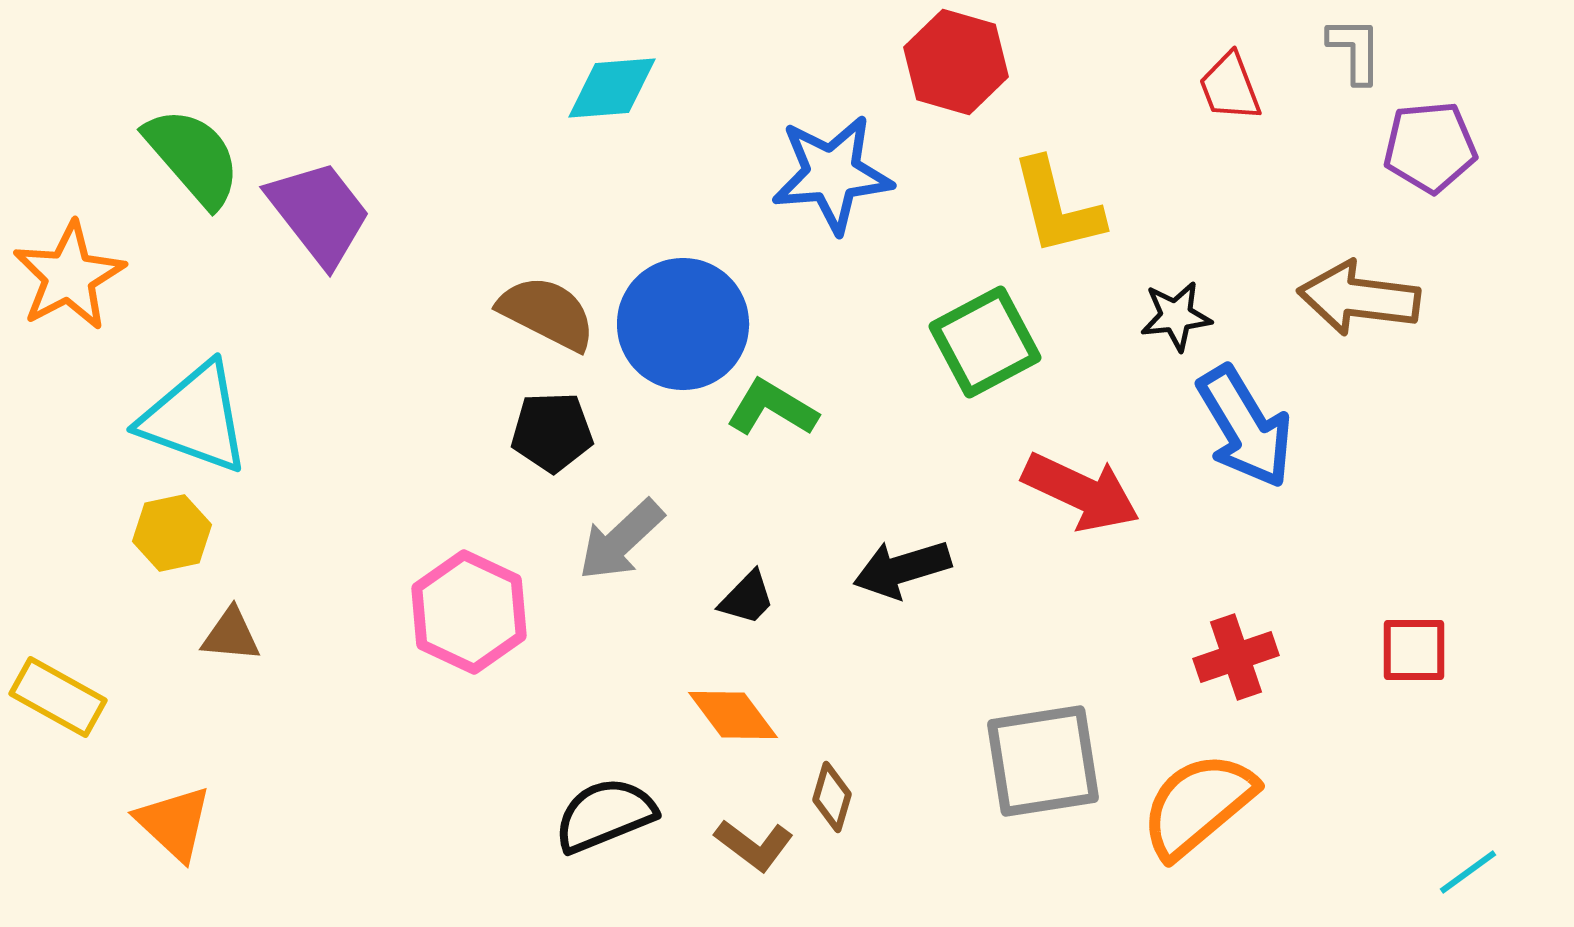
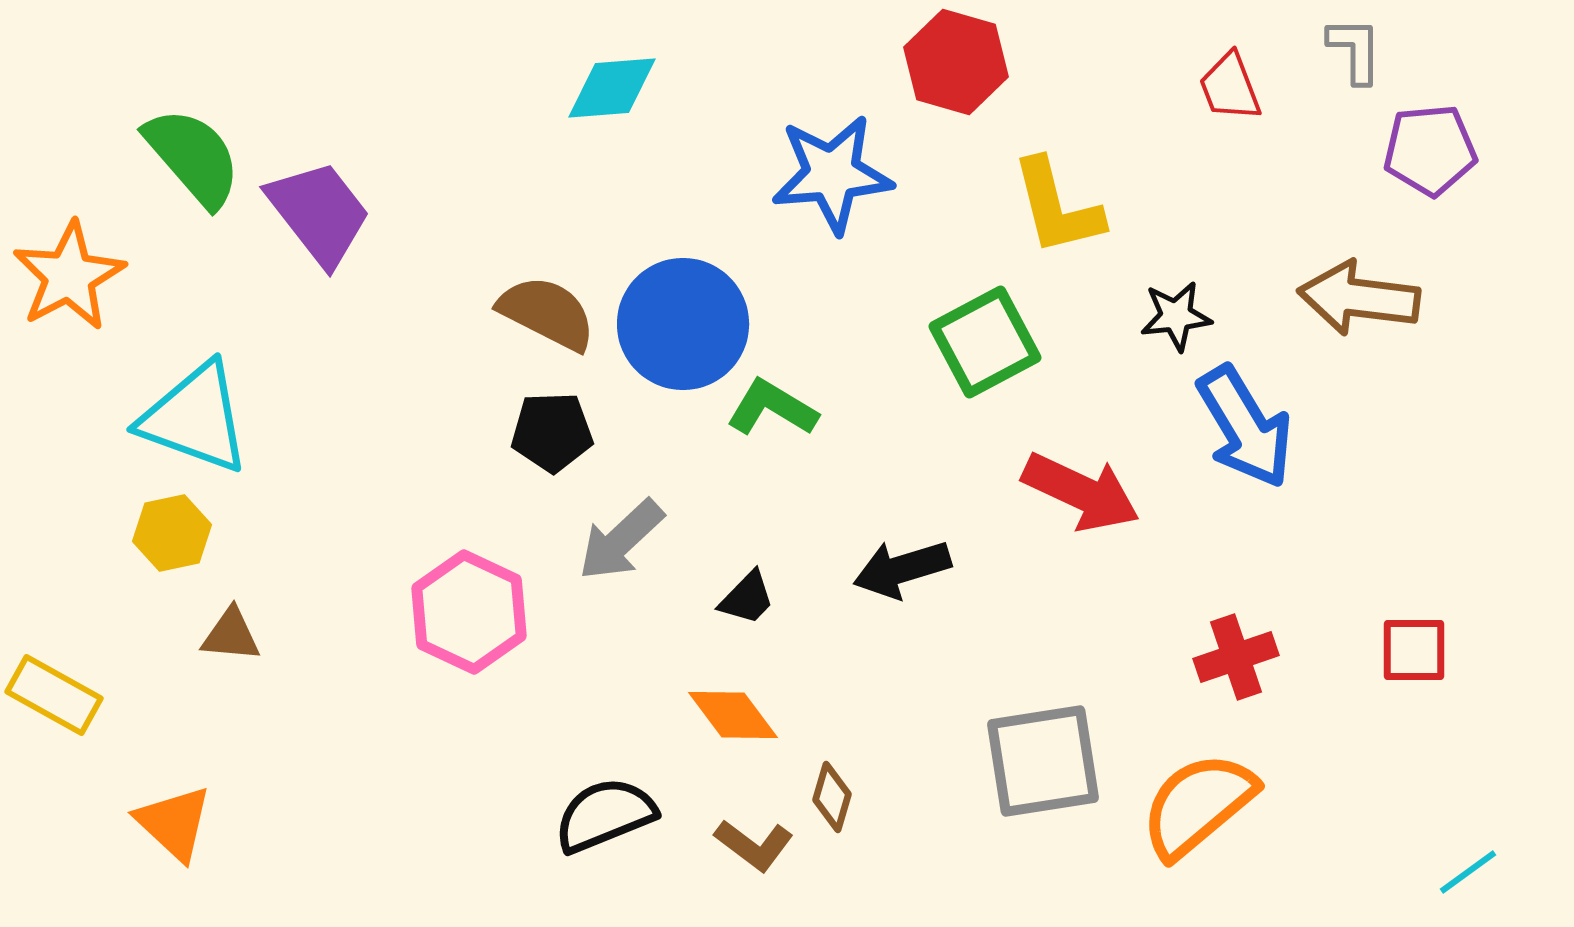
purple pentagon: moved 3 px down
yellow rectangle: moved 4 px left, 2 px up
